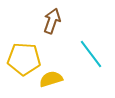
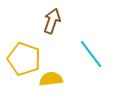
yellow pentagon: rotated 16 degrees clockwise
yellow semicircle: rotated 10 degrees clockwise
